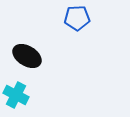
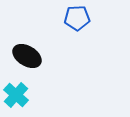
cyan cross: rotated 15 degrees clockwise
